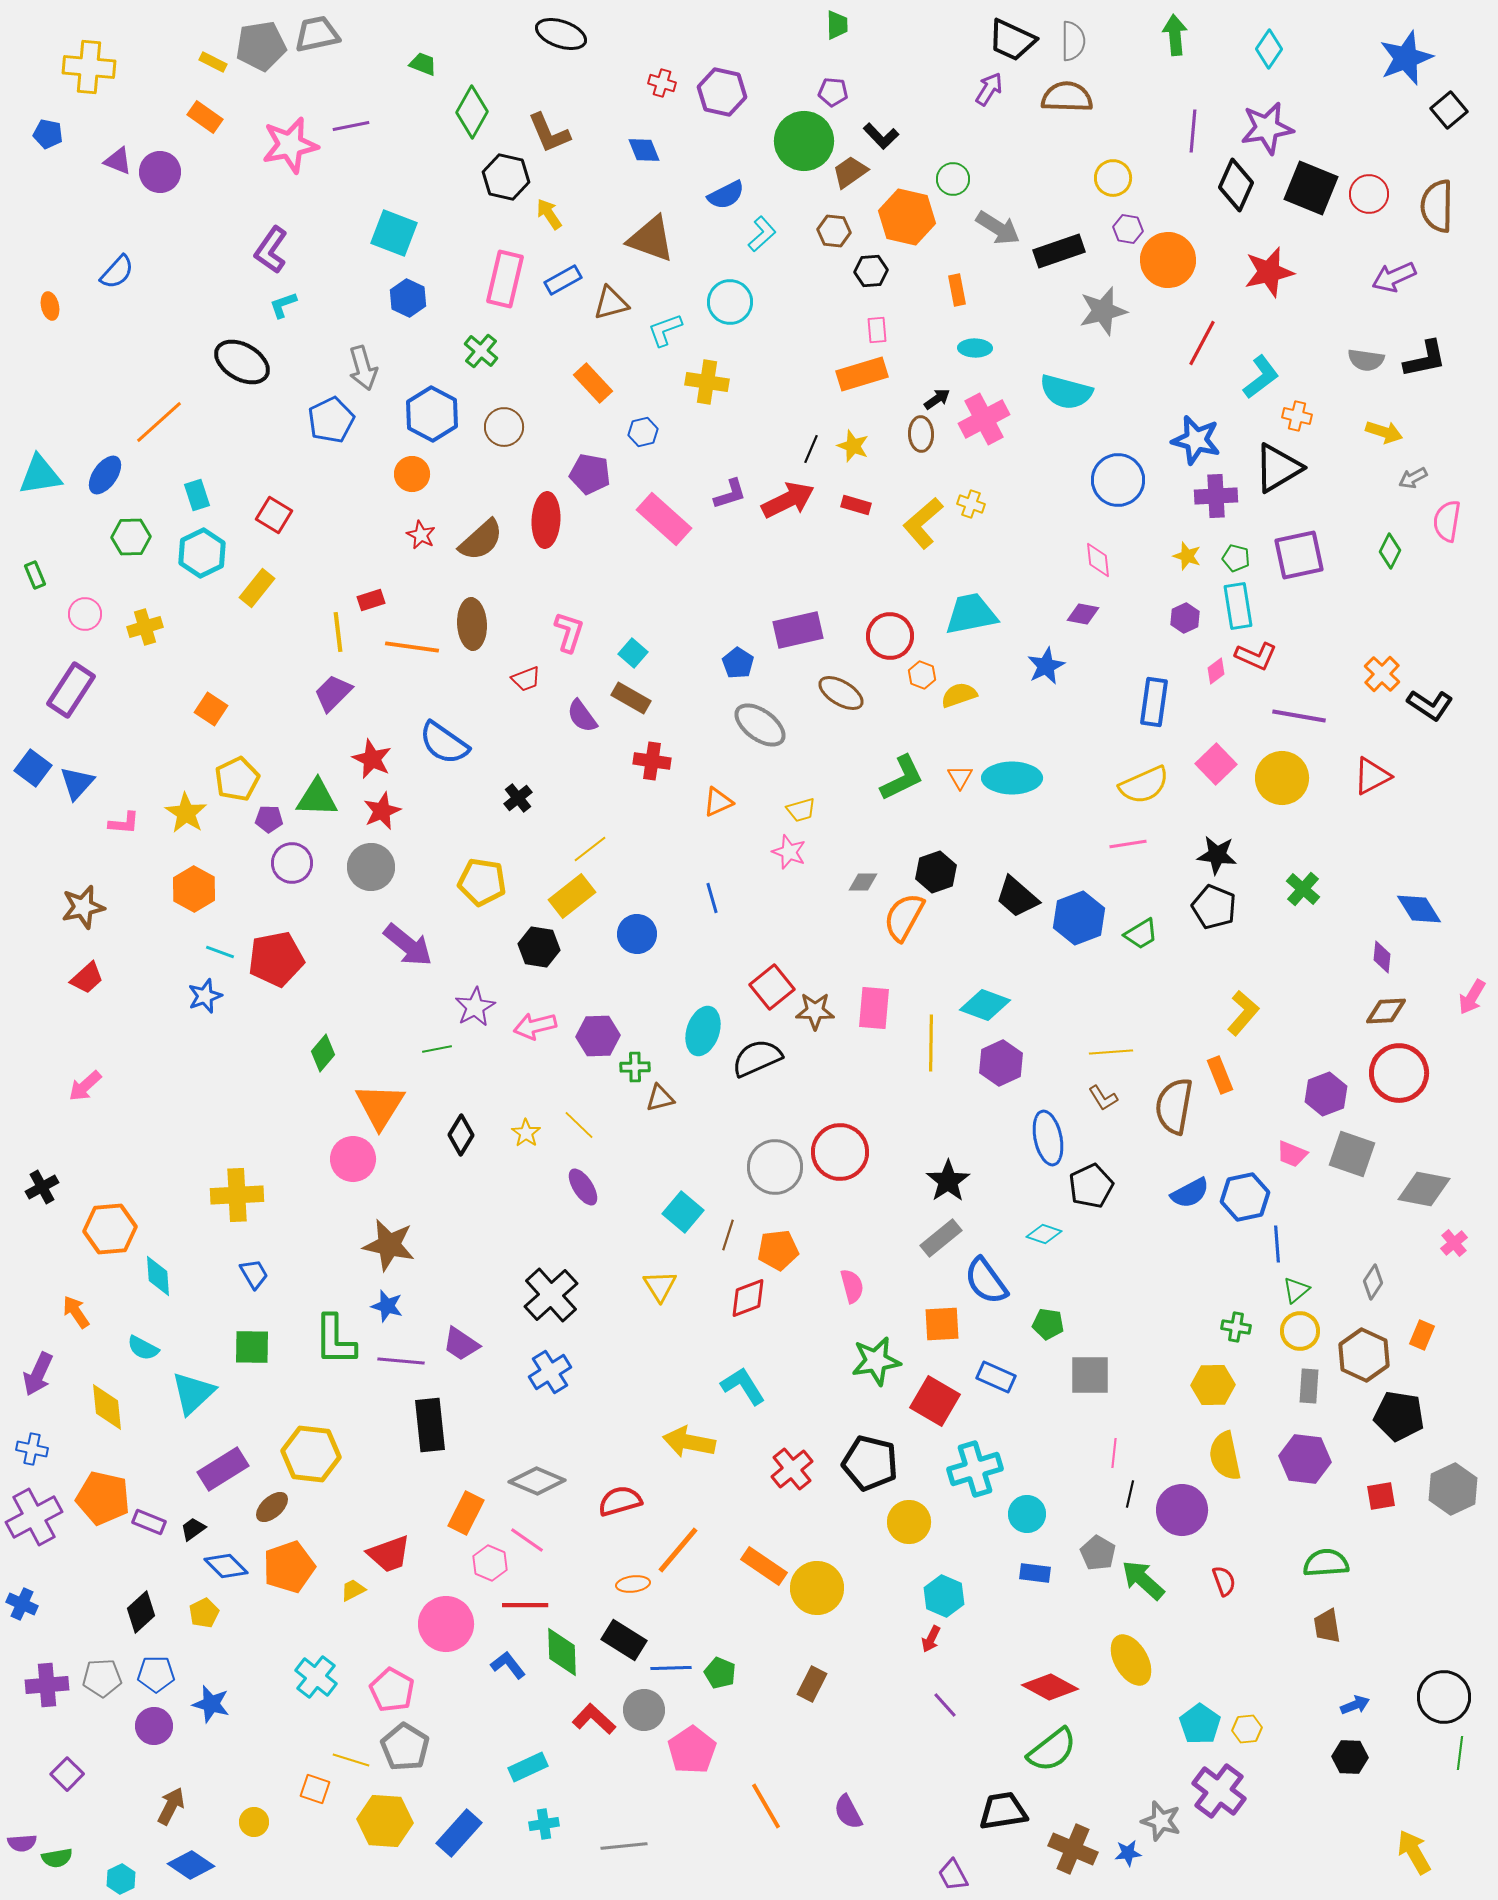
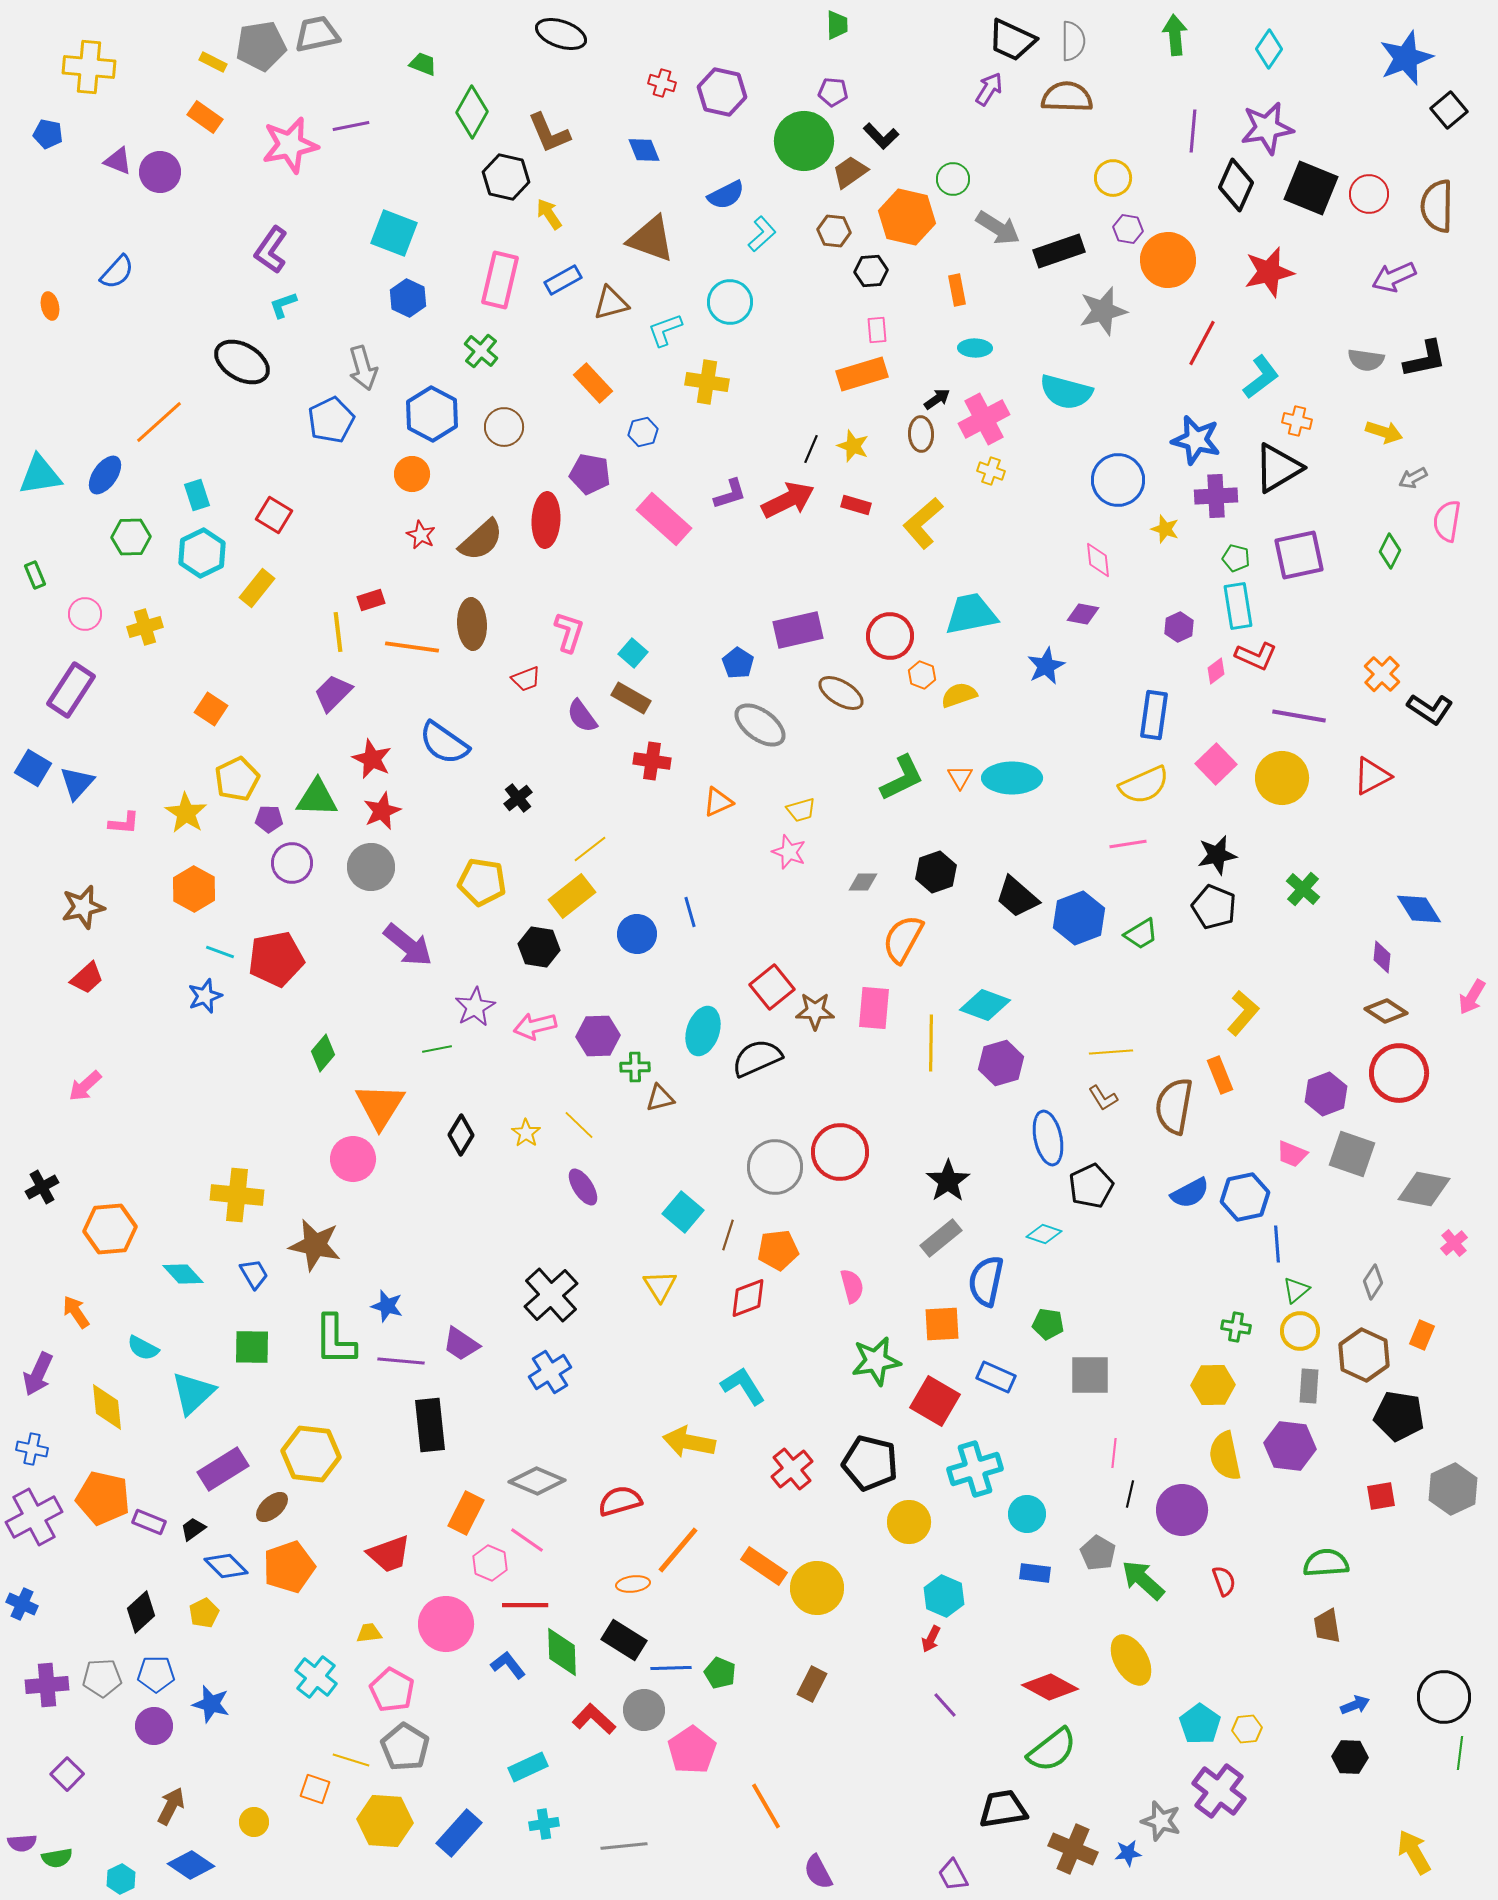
pink rectangle at (505, 279): moved 5 px left, 1 px down
orange cross at (1297, 416): moved 5 px down
yellow cross at (971, 504): moved 20 px right, 33 px up
yellow star at (1187, 556): moved 22 px left, 27 px up
purple hexagon at (1185, 618): moved 6 px left, 9 px down
blue rectangle at (1154, 702): moved 13 px down
black L-shape at (1430, 705): moved 4 px down
blue square at (33, 768): rotated 6 degrees counterclockwise
black star at (1217, 855): rotated 18 degrees counterclockwise
blue line at (712, 898): moved 22 px left, 14 px down
orange semicircle at (904, 917): moved 1 px left, 22 px down
brown diamond at (1386, 1011): rotated 36 degrees clockwise
purple hexagon at (1001, 1063): rotated 9 degrees clockwise
yellow cross at (237, 1195): rotated 9 degrees clockwise
brown star at (389, 1245): moved 74 px left
cyan diamond at (158, 1276): moved 25 px right, 2 px up; rotated 39 degrees counterclockwise
blue semicircle at (986, 1281): rotated 48 degrees clockwise
purple hexagon at (1305, 1459): moved 15 px left, 13 px up
yellow trapezoid at (353, 1590): moved 16 px right, 43 px down; rotated 20 degrees clockwise
black trapezoid at (1003, 1811): moved 2 px up
purple semicircle at (848, 1812): moved 30 px left, 60 px down
